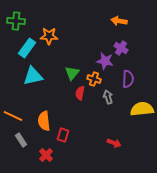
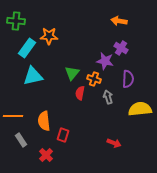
yellow semicircle: moved 2 px left
orange line: rotated 24 degrees counterclockwise
